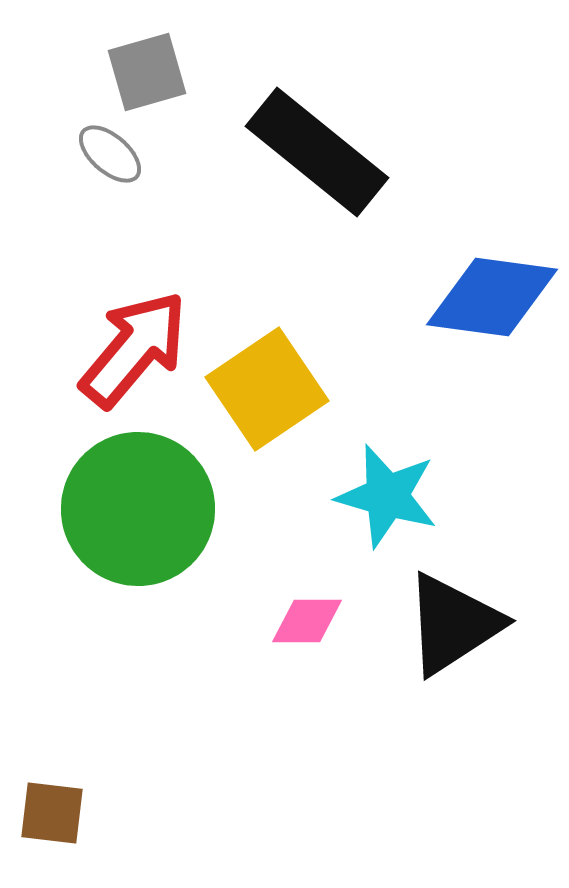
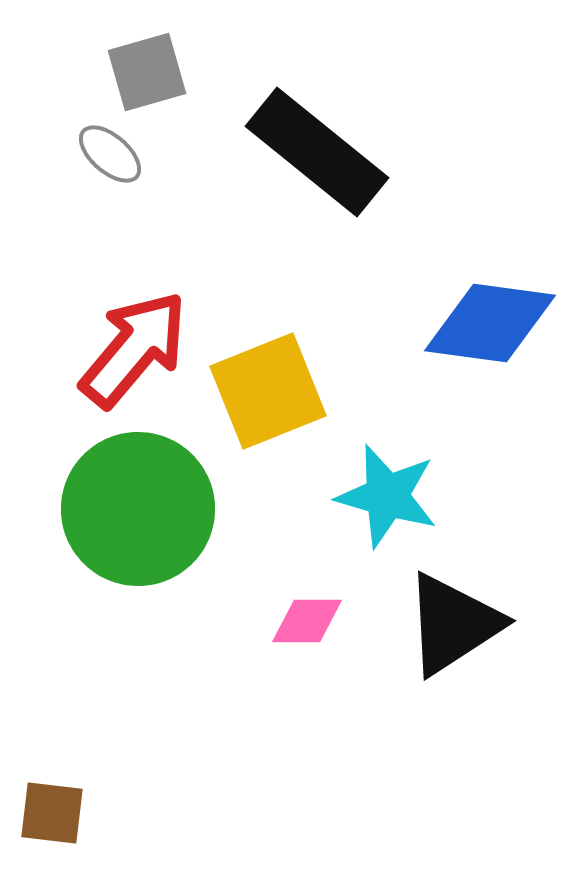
blue diamond: moved 2 px left, 26 px down
yellow square: moved 1 px right, 2 px down; rotated 12 degrees clockwise
